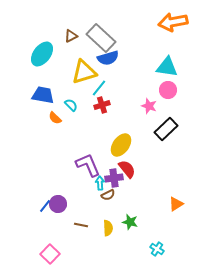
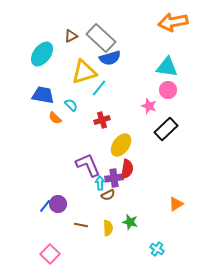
blue semicircle: moved 2 px right
red cross: moved 15 px down
red semicircle: rotated 48 degrees clockwise
